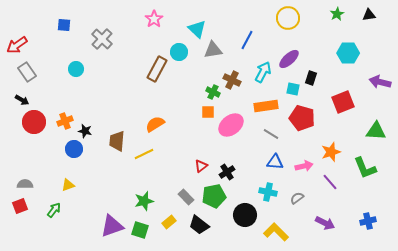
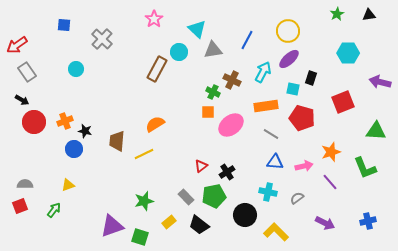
yellow circle at (288, 18): moved 13 px down
green square at (140, 230): moved 7 px down
